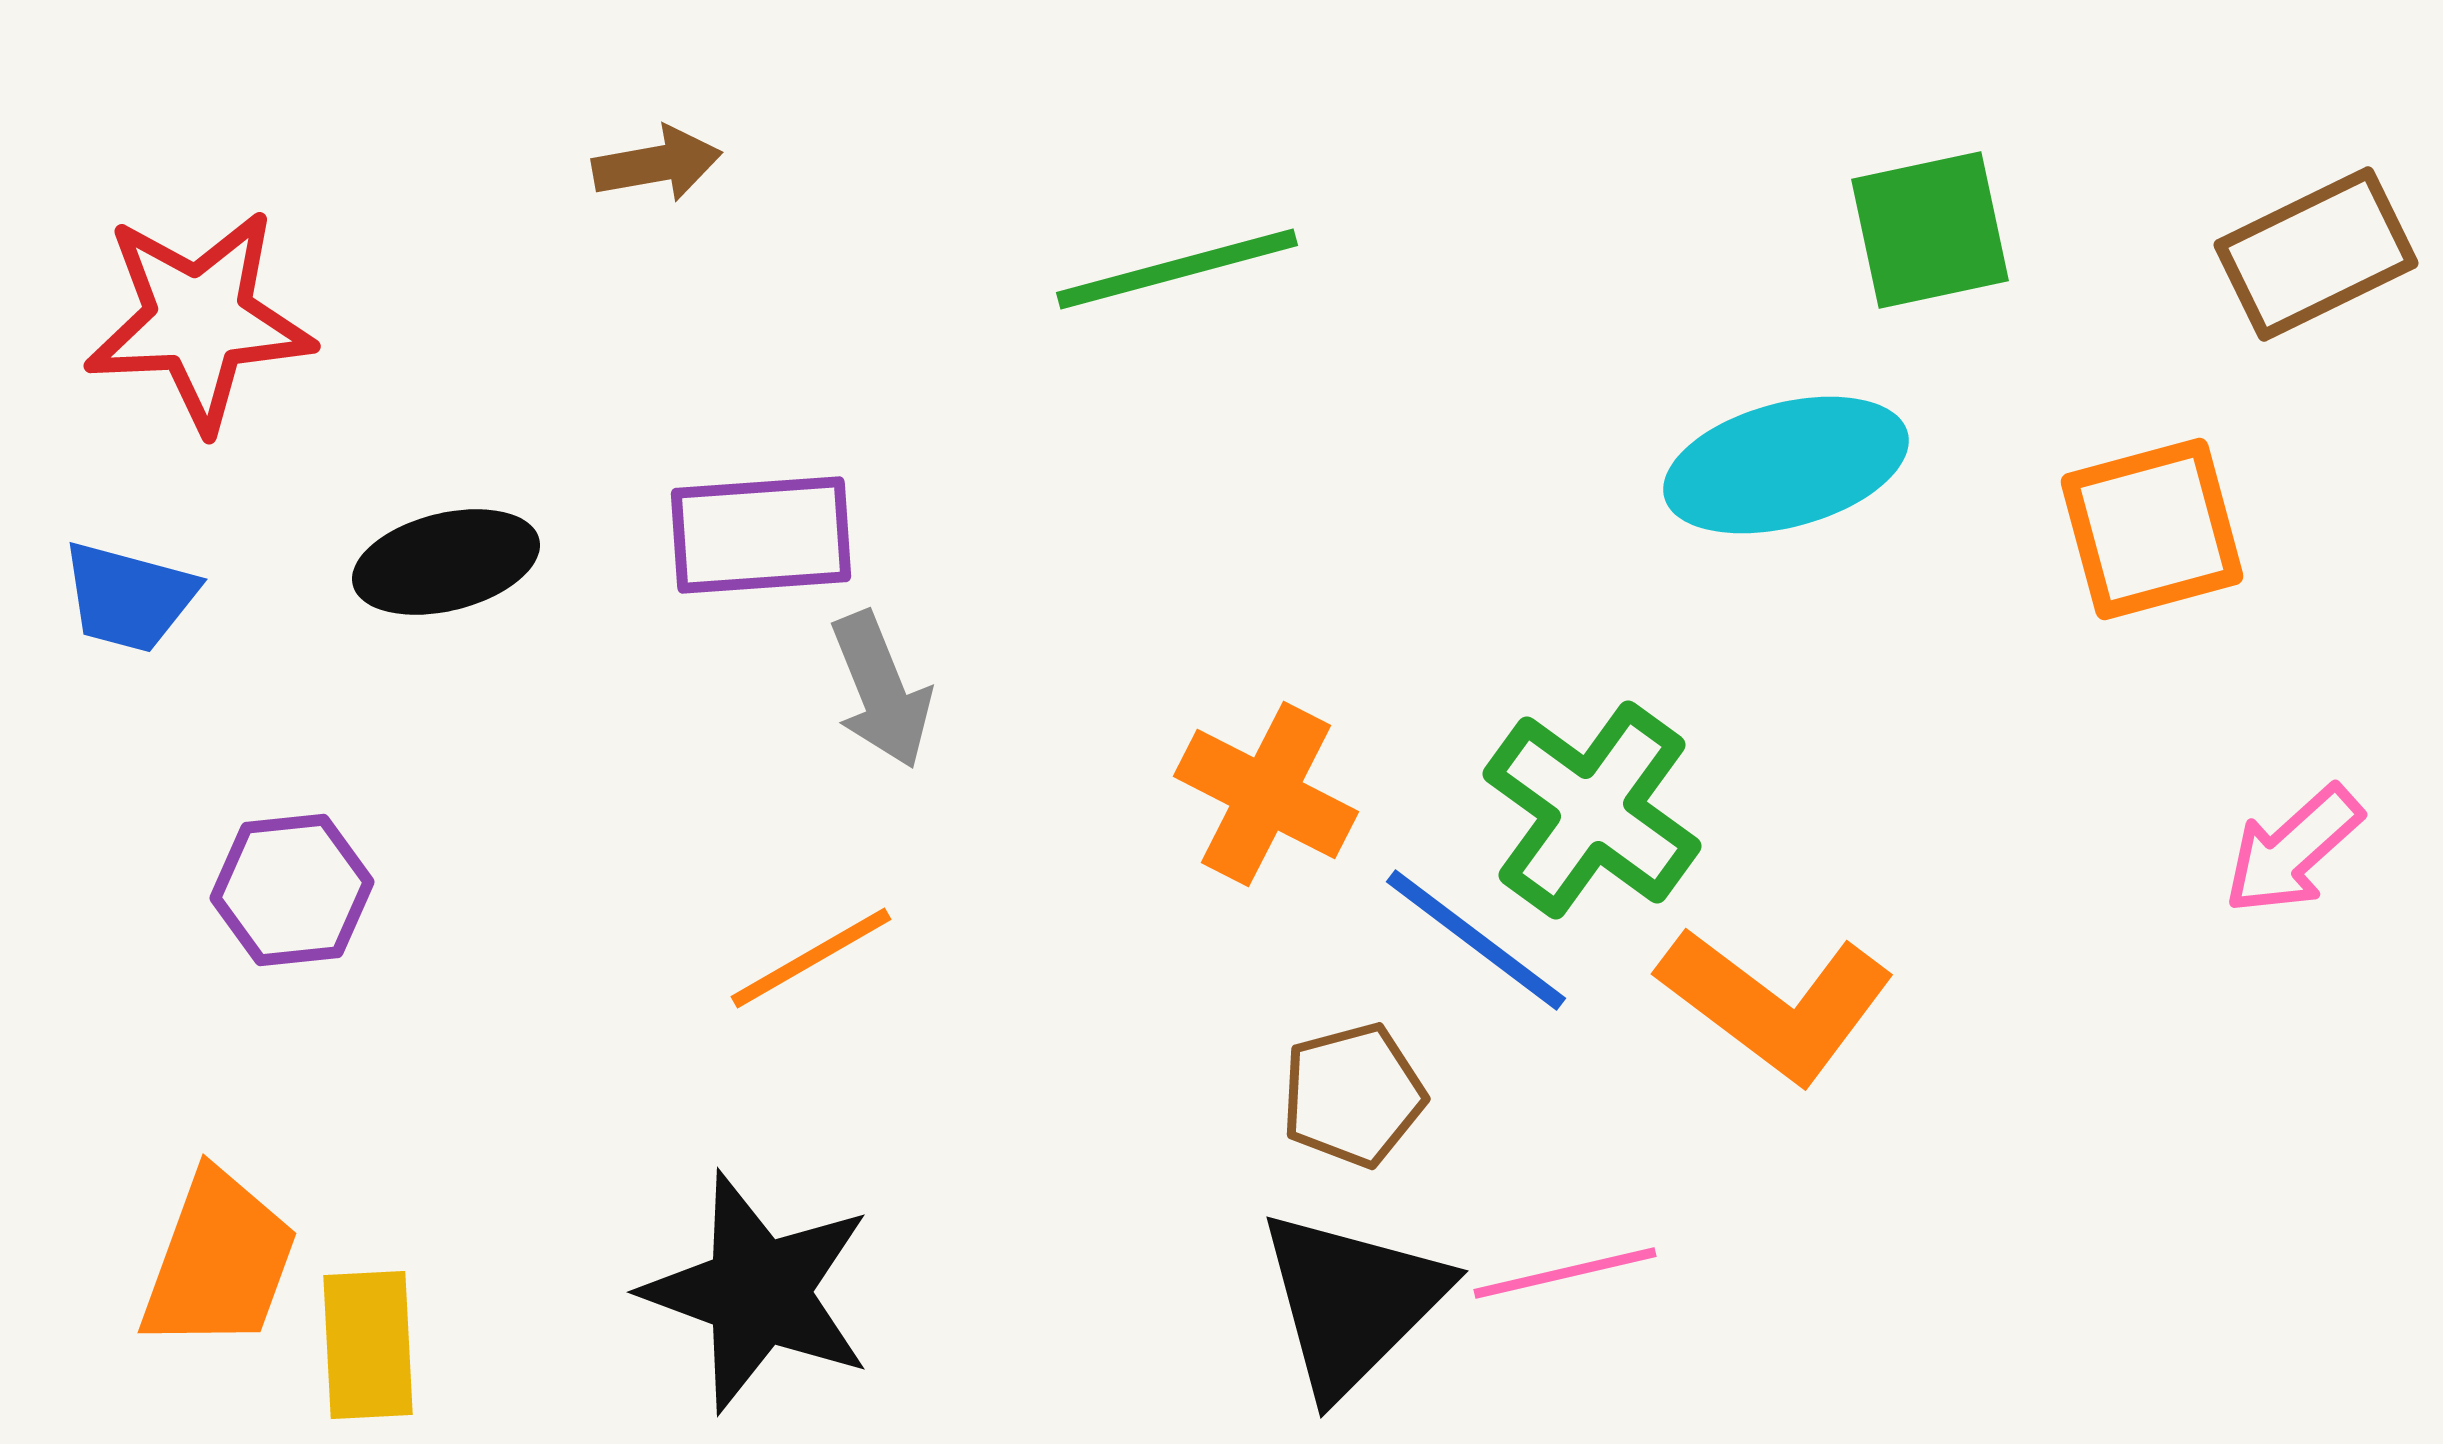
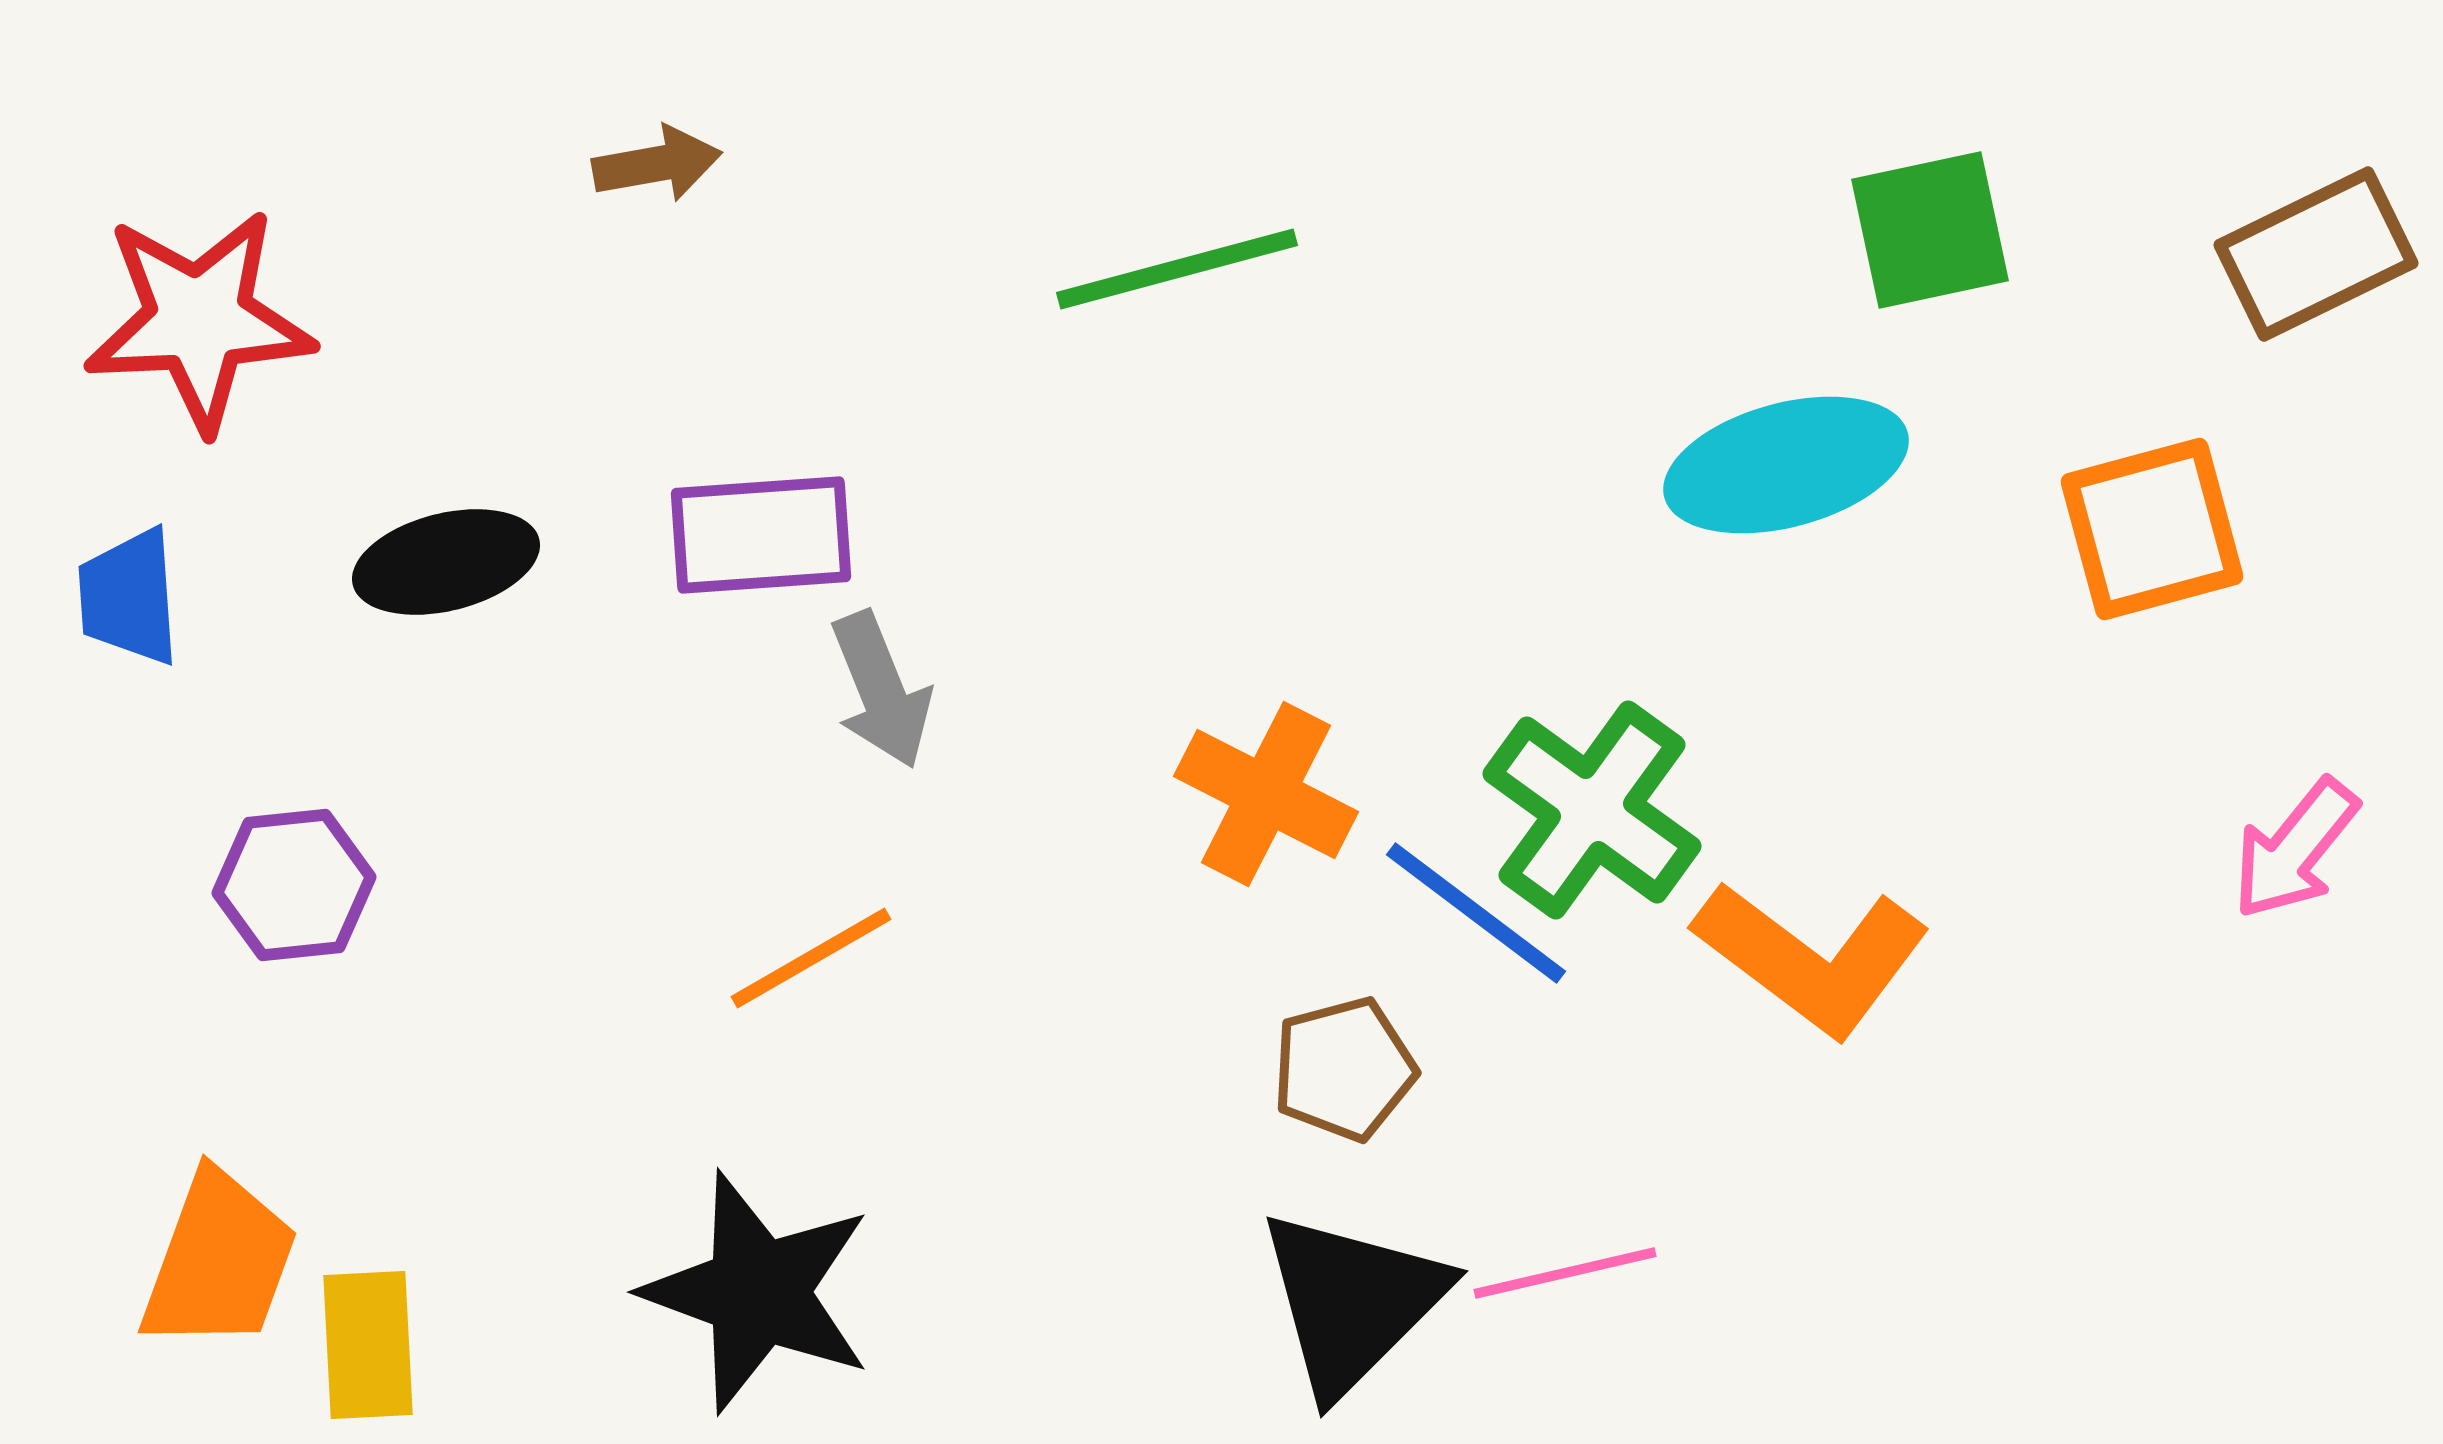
blue trapezoid: rotated 71 degrees clockwise
pink arrow: moved 2 px right, 1 px up; rotated 9 degrees counterclockwise
purple hexagon: moved 2 px right, 5 px up
blue line: moved 27 px up
orange L-shape: moved 36 px right, 46 px up
brown pentagon: moved 9 px left, 26 px up
